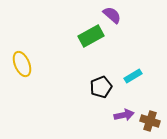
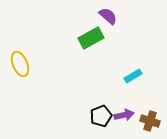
purple semicircle: moved 4 px left, 1 px down
green rectangle: moved 2 px down
yellow ellipse: moved 2 px left
black pentagon: moved 29 px down
